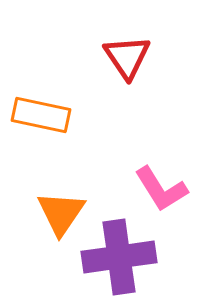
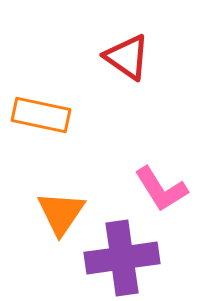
red triangle: rotated 21 degrees counterclockwise
purple cross: moved 3 px right, 1 px down
